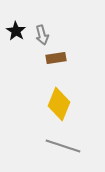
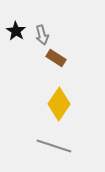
brown rectangle: rotated 42 degrees clockwise
yellow diamond: rotated 12 degrees clockwise
gray line: moved 9 px left
